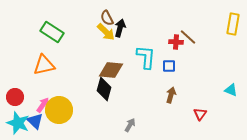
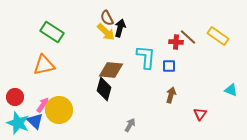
yellow rectangle: moved 15 px left, 12 px down; rotated 65 degrees counterclockwise
